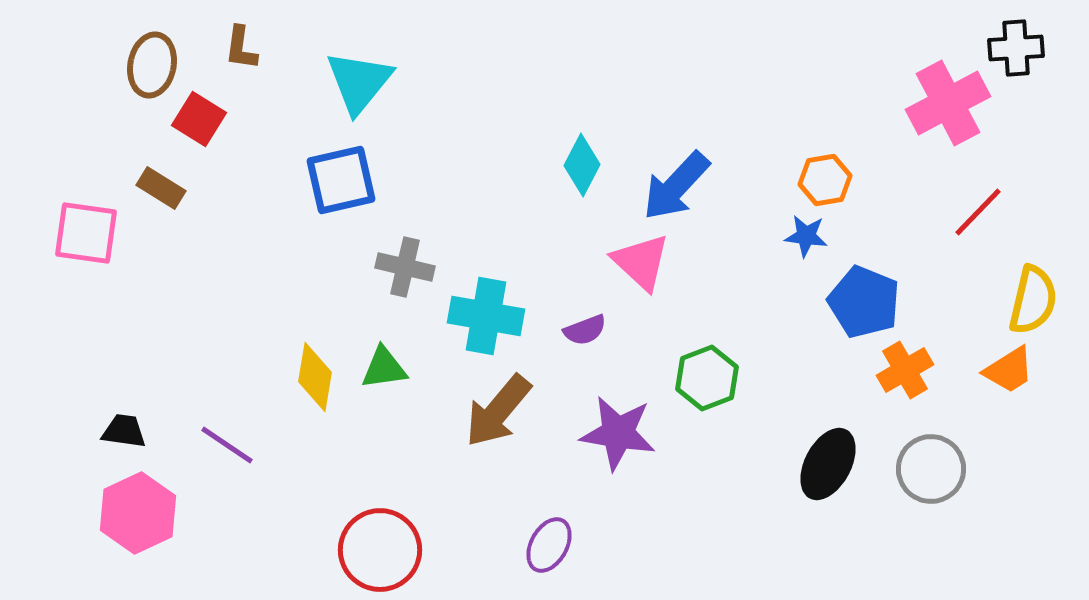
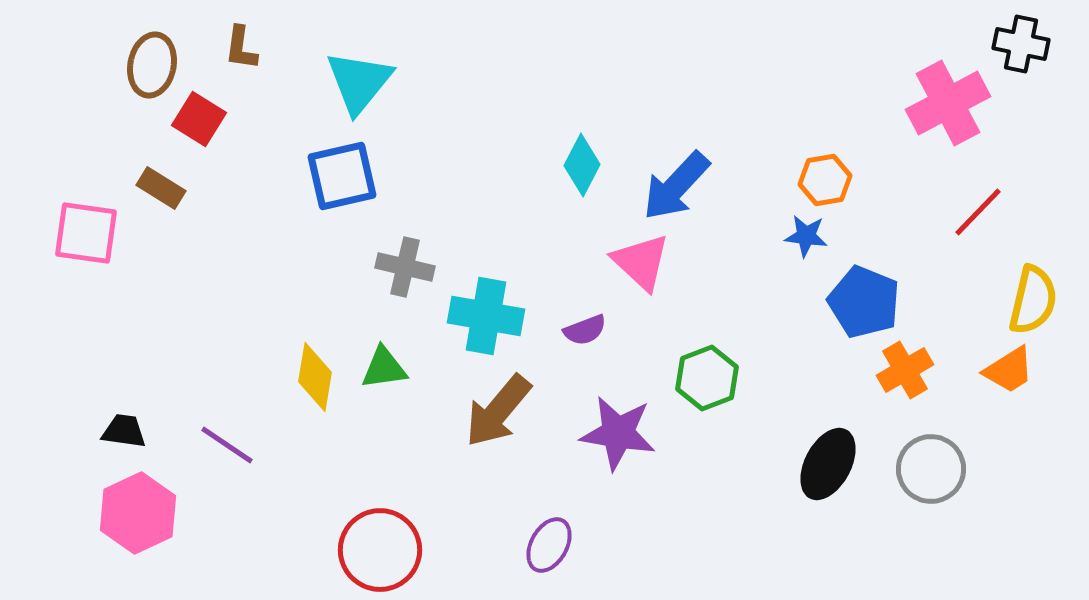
black cross: moved 5 px right, 4 px up; rotated 16 degrees clockwise
blue square: moved 1 px right, 4 px up
